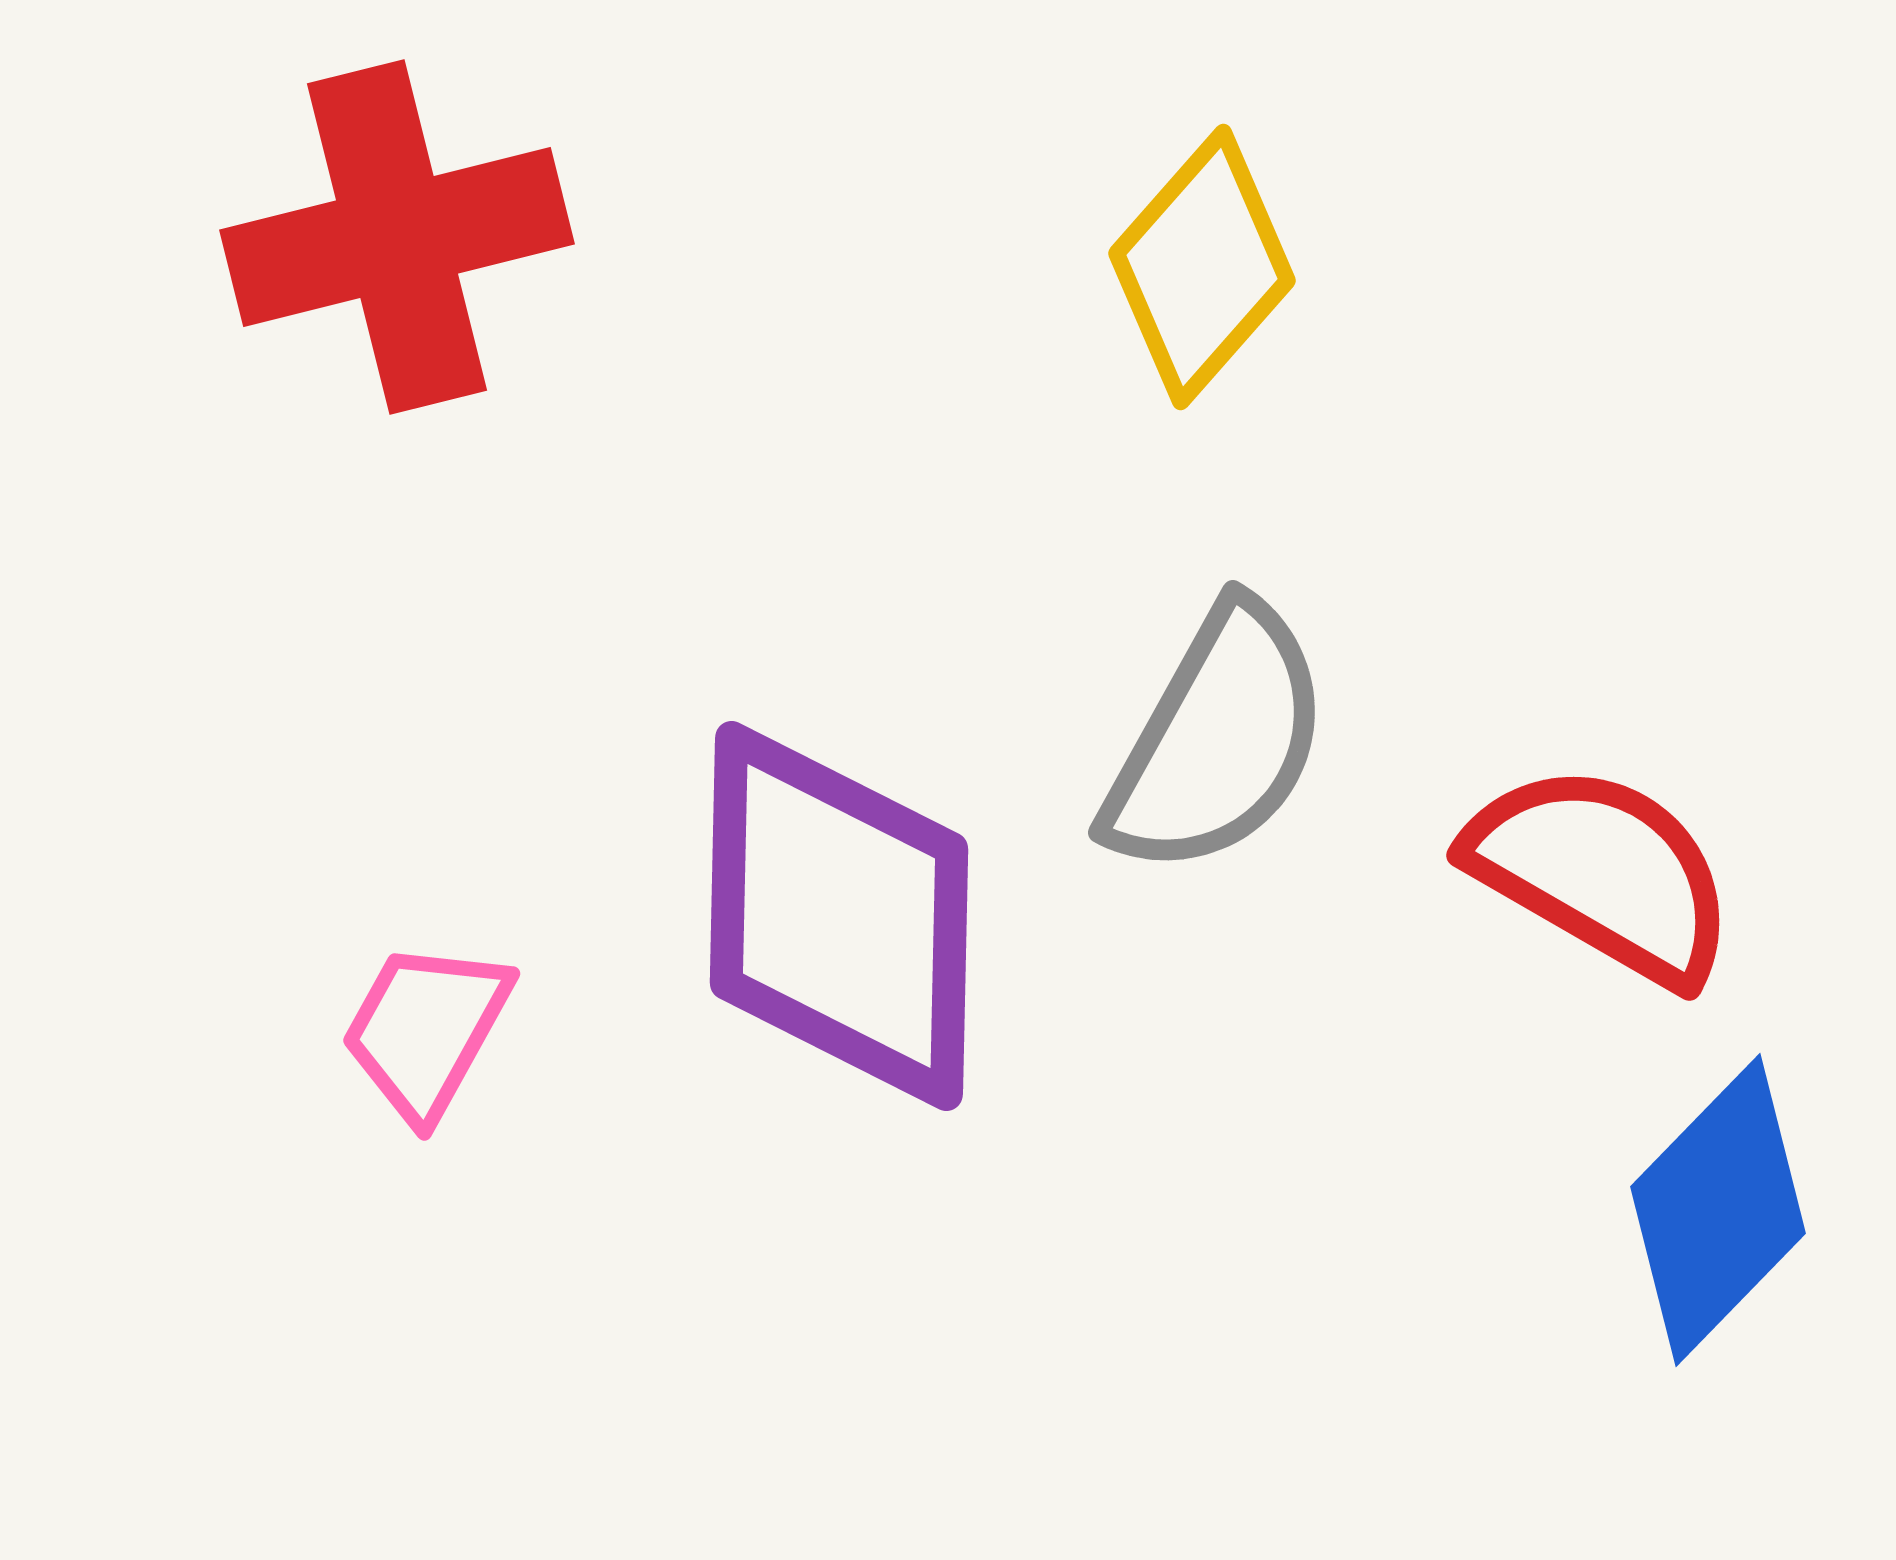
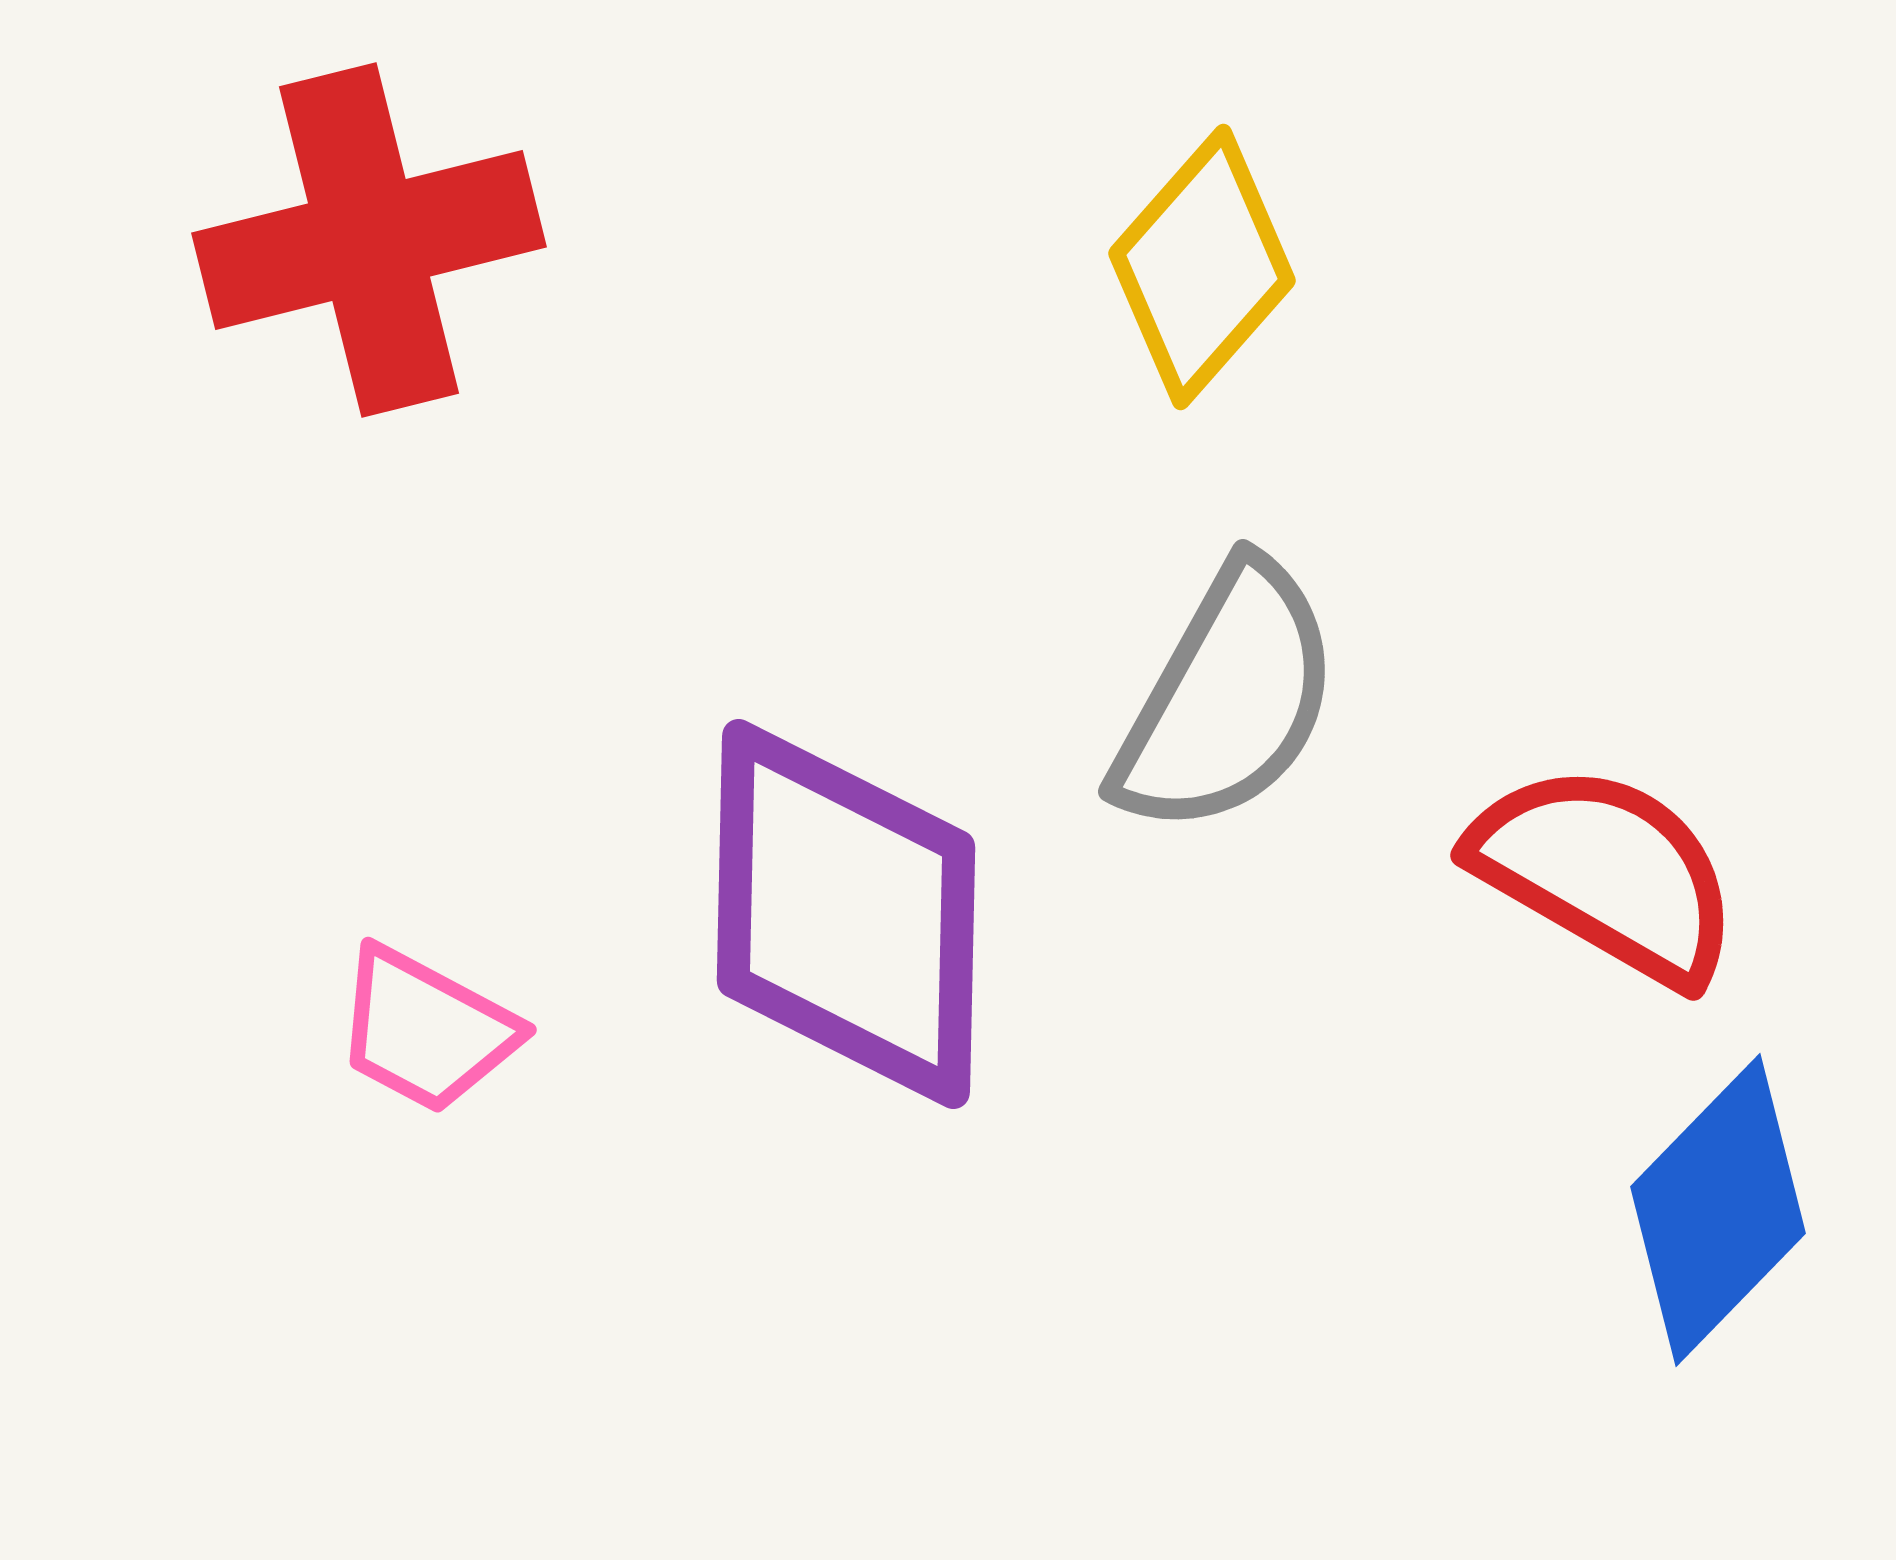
red cross: moved 28 px left, 3 px down
gray semicircle: moved 10 px right, 41 px up
red semicircle: moved 4 px right
purple diamond: moved 7 px right, 2 px up
pink trapezoid: rotated 91 degrees counterclockwise
